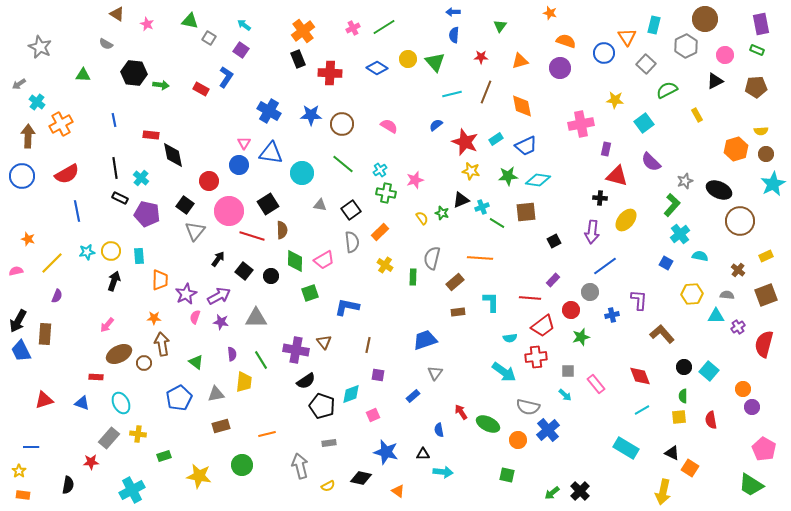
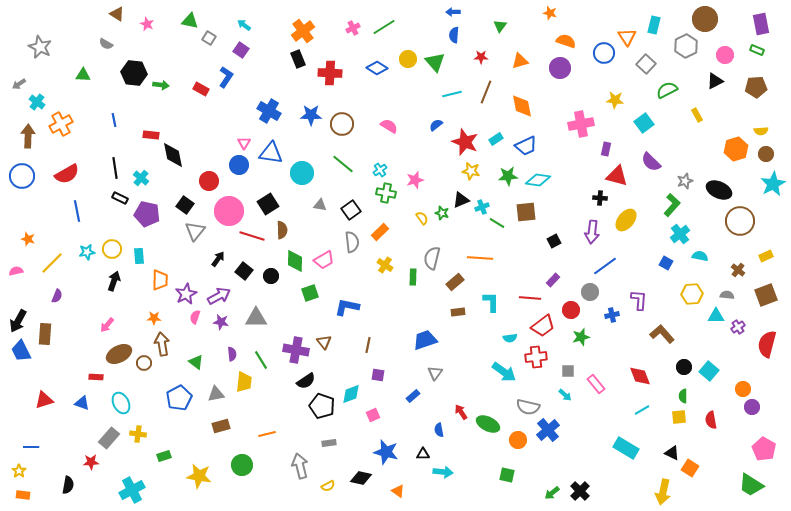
yellow circle at (111, 251): moved 1 px right, 2 px up
red semicircle at (764, 344): moved 3 px right
